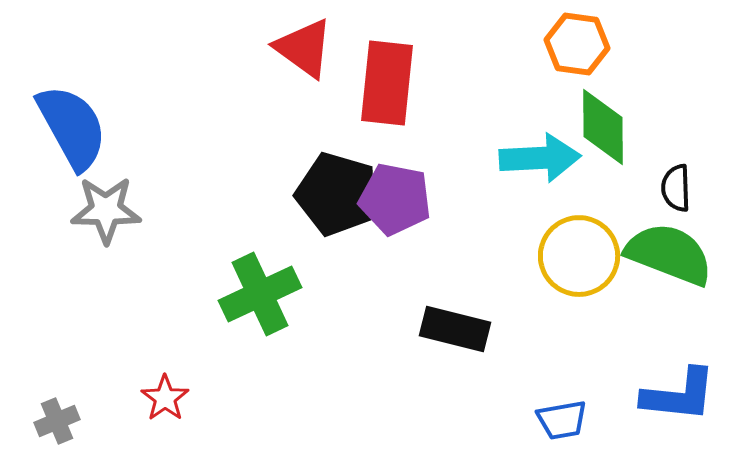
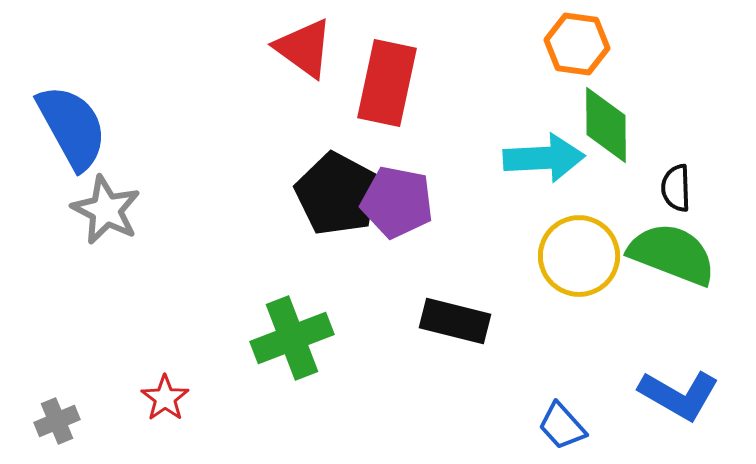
red rectangle: rotated 6 degrees clockwise
green diamond: moved 3 px right, 2 px up
cyan arrow: moved 4 px right
black pentagon: rotated 12 degrees clockwise
purple pentagon: moved 2 px right, 3 px down
gray star: rotated 26 degrees clockwise
green semicircle: moved 3 px right
green cross: moved 32 px right, 44 px down; rotated 4 degrees clockwise
black rectangle: moved 8 px up
blue L-shape: rotated 24 degrees clockwise
blue trapezoid: moved 6 px down; rotated 58 degrees clockwise
